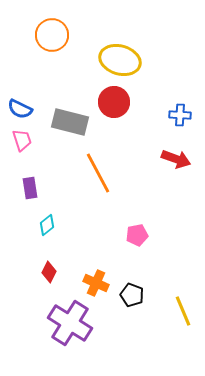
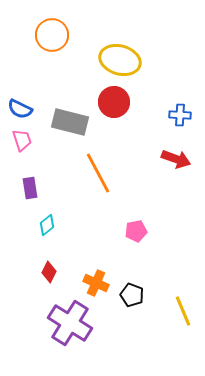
pink pentagon: moved 1 px left, 4 px up
